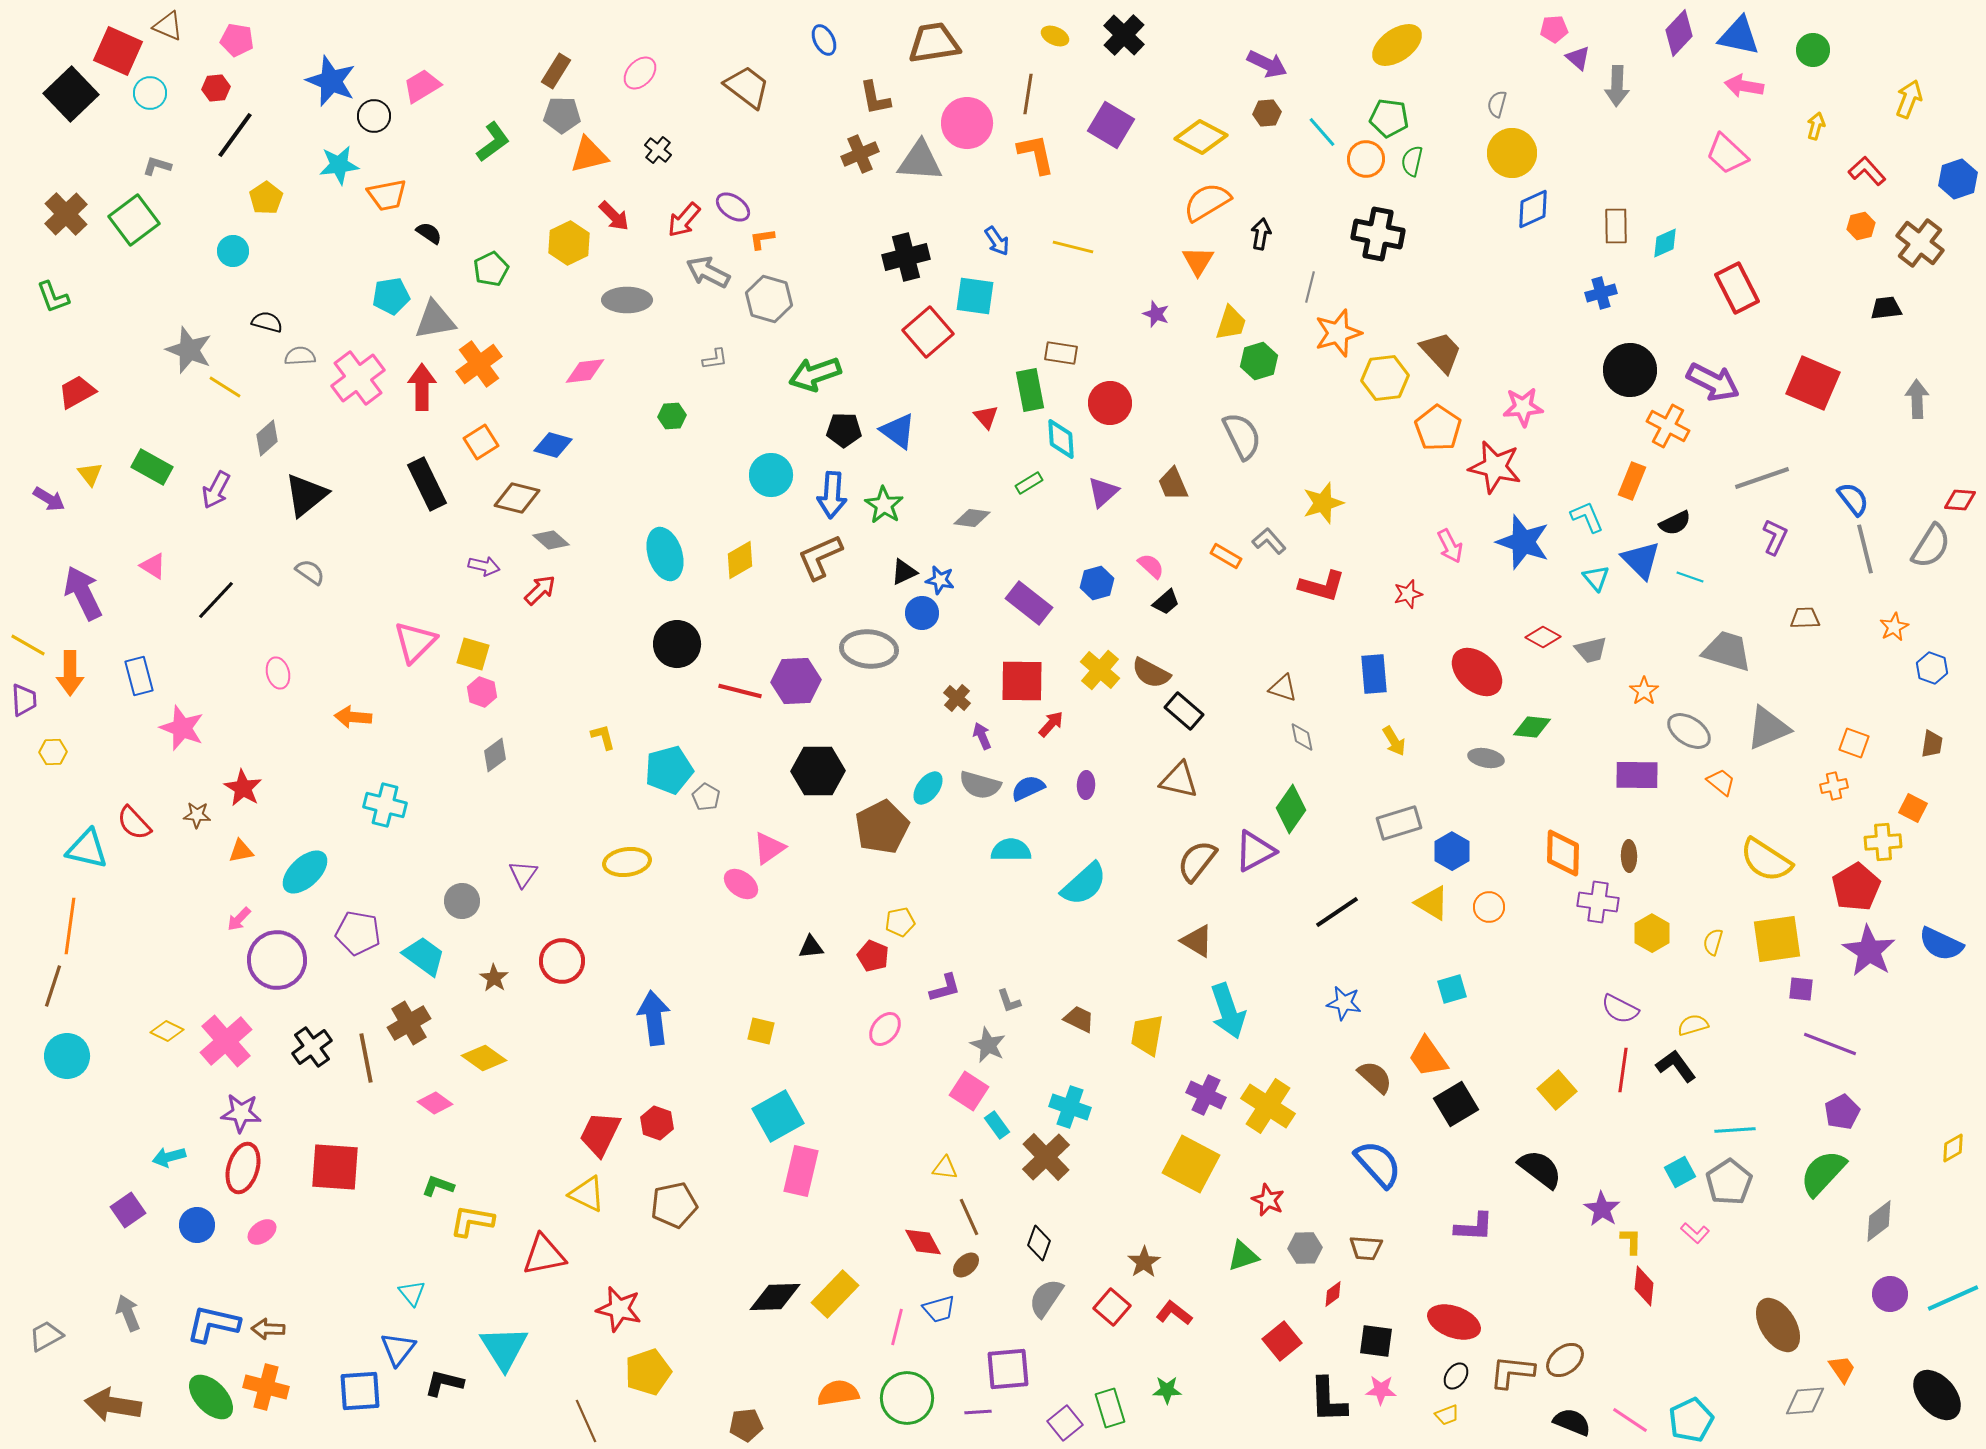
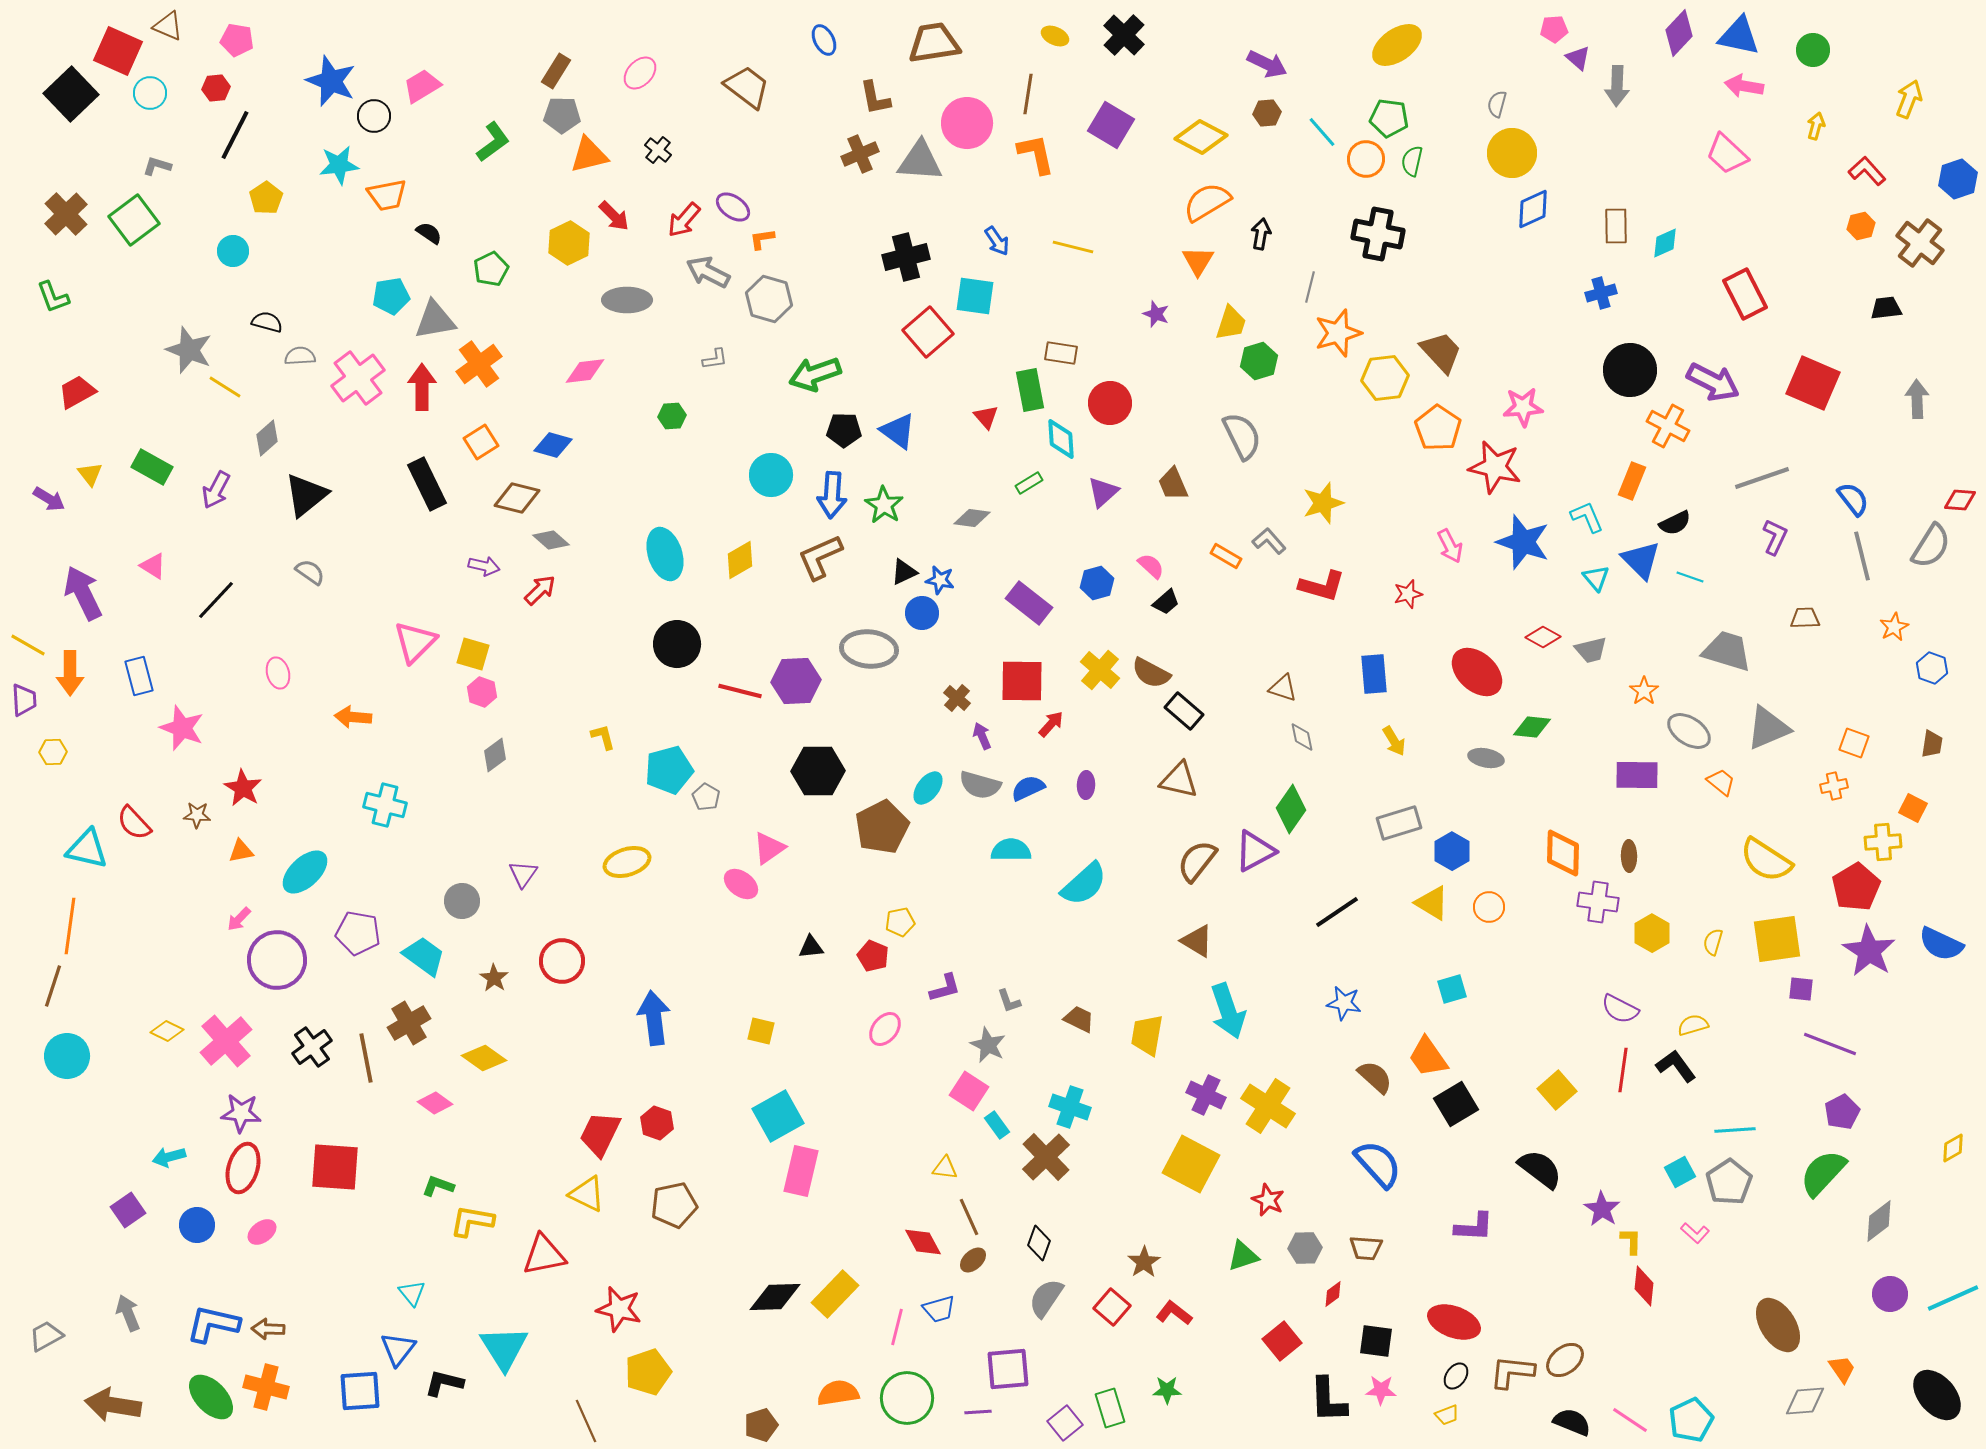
black line at (235, 135): rotated 9 degrees counterclockwise
red rectangle at (1737, 288): moved 8 px right, 6 px down
gray line at (1865, 549): moved 3 px left, 7 px down
yellow ellipse at (627, 862): rotated 9 degrees counterclockwise
brown ellipse at (966, 1265): moved 7 px right, 5 px up
brown pentagon at (746, 1425): moved 15 px right; rotated 12 degrees counterclockwise
